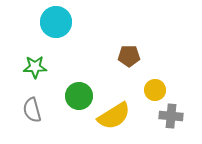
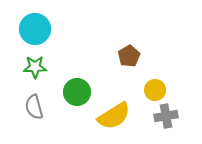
cyan circle: moved 21 px left, 7 px down
brown pentagon: rotated 30 degrees counterclockwise
green circle: moved 2 px left, 4 px up
gray semicircle: moved 2 px right, 3 px up
gray cross: moved 5 px left; rotated 15 degrees counterclockwise
